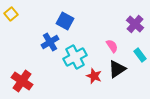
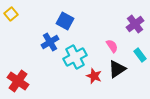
purple cross: rotated 12 degrees clockwise
red cross: moved 4 px left
